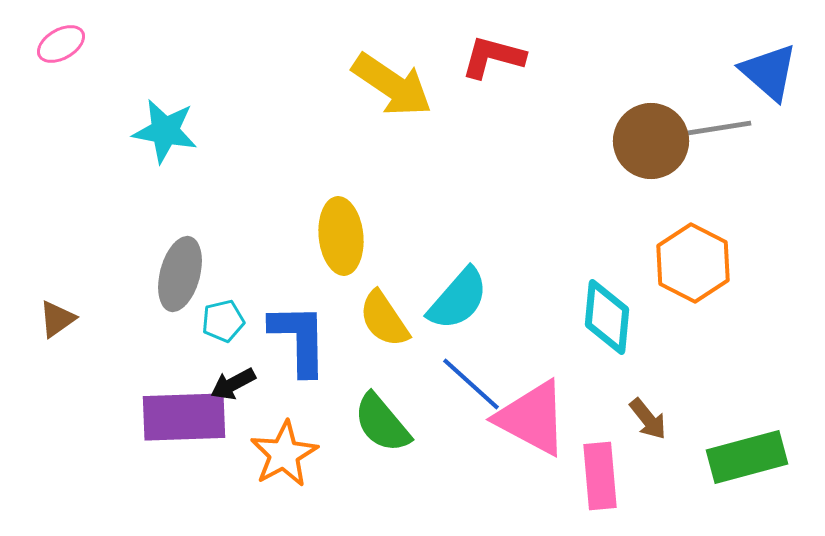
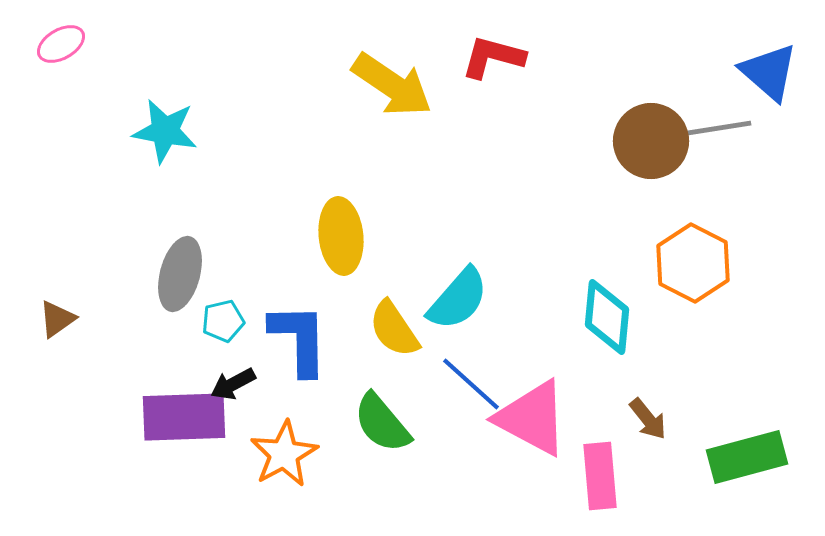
yellow semicircle: moved 10 px right, 10 px down
